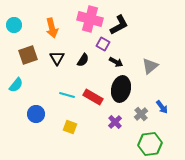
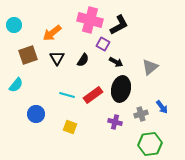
pink cross: moved 1 px down
orange arrow: moved 5 px down; rotated 66 degrees clockwise
gray triangle: moved 1 px down
red rectangle: moved 2 px up; rotated 66 degrees counterclockwise
gray cross: rotated 24 degrees clockwise
purple cross: rotated 32 degrees counterclockwise
